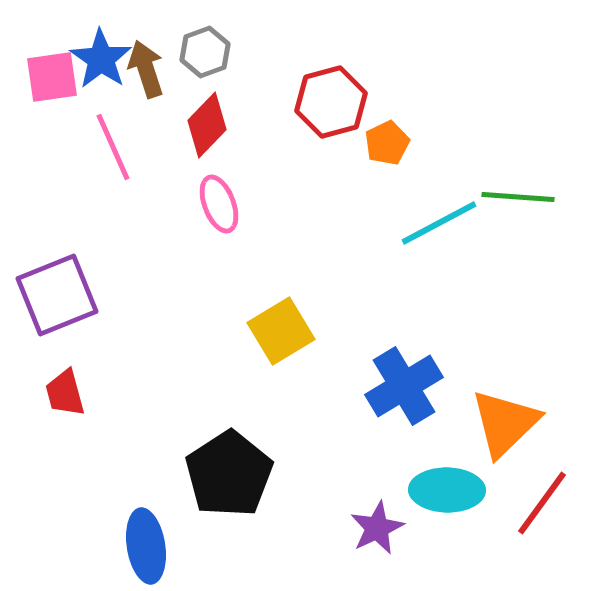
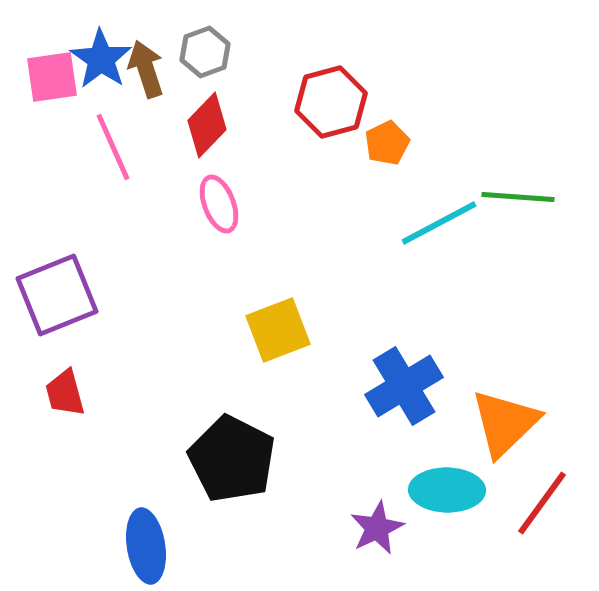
yellow square: moved 3 px left, 1 px up; rotated 10 degrees clockwise
black pentagon: moved 3 px right, 15 px up; rotated 12 degrees counterclockwise
